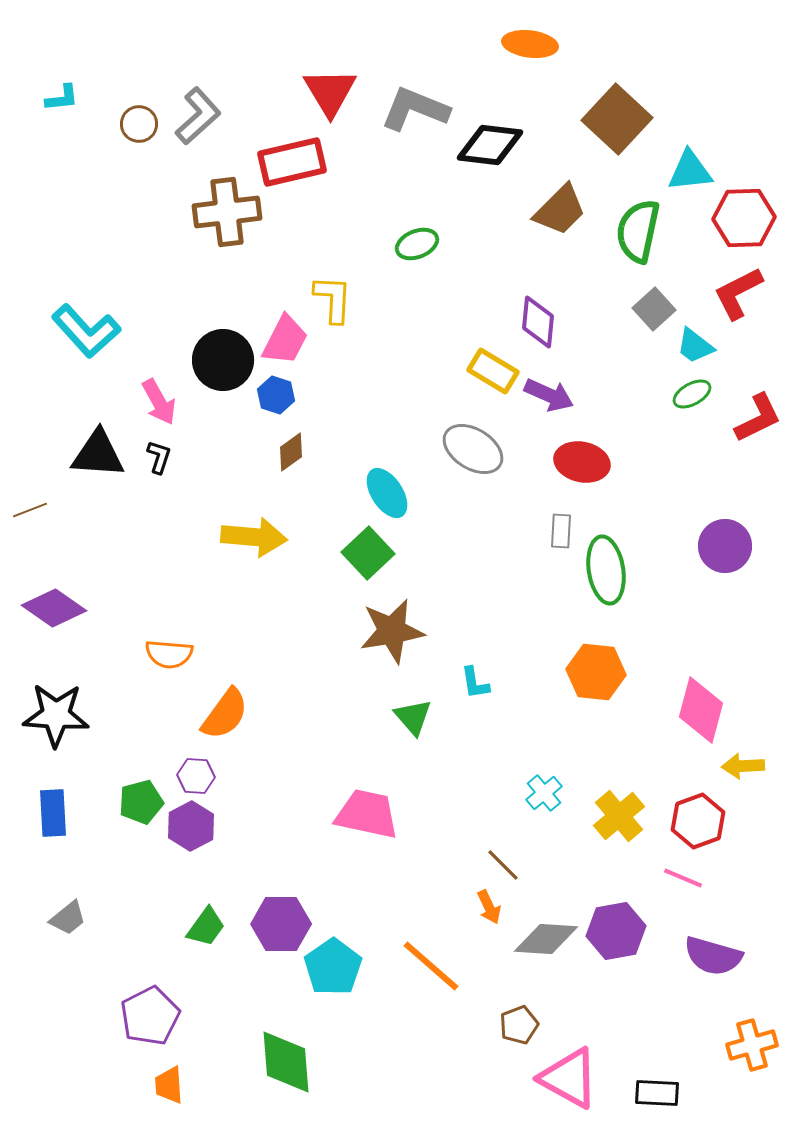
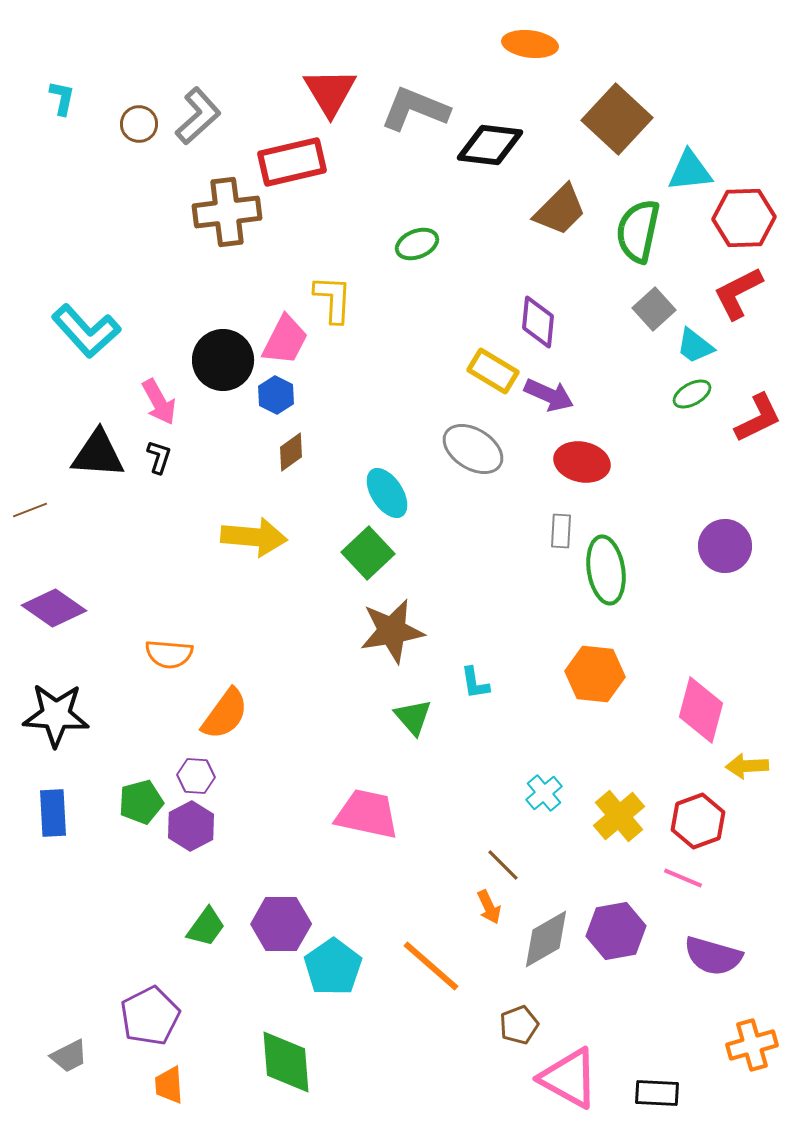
cyan L-shape at (62, 98): rotated 72 degrees counterclockwise
blue hexagon at (276, 395): rotated 9 degrees clockwise
orange hexagon at (596, 672): moved 1 px left, 2 px down
yellow arrow at (743, 766): moved 4 px right
gray trapezoid at (68, 918): moved 1 px right, 138 px down; rotated 12 degrees clockwise
gray diamond at (546, 939): rotated 34 degrees counterclockwise
